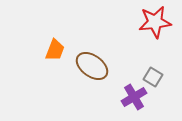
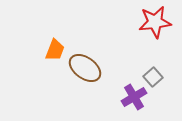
brown ellipse: moved 7 px left, 2 px down
gray square: rotated 18 degrees clockwise
